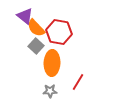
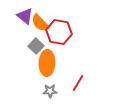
orange semicircle: moved 4 px right, 5 px up
orange ellipse: moved 5 px left
red line: moved 1 px down
